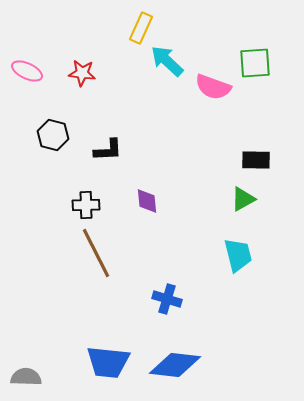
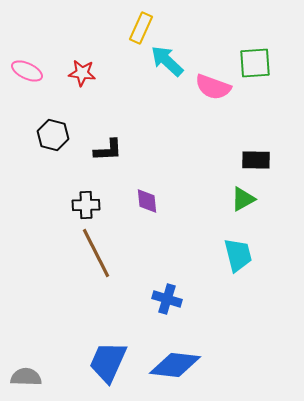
blue trapezoid: rotated 108 degrees clockwise
